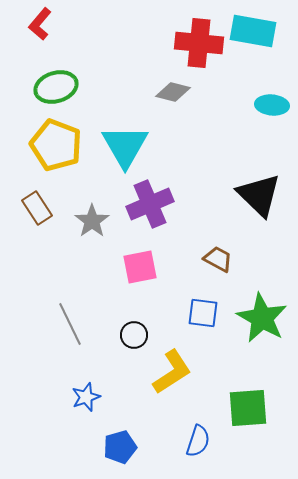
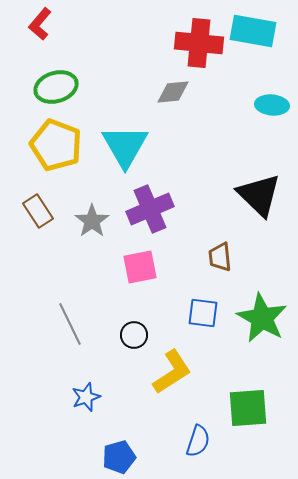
gray diamond: rotated 20 degrees counterclockwise
purple cross: moved 5 px down
brown rectangle: moved 1 px right, 3 px down
brown trapezoid: moved 2 px right, 2 px up; rotated 124 degrees counterclockwise
blue pentagon: moved 1 px left, 10 px down
